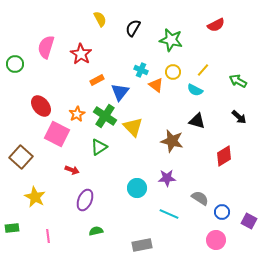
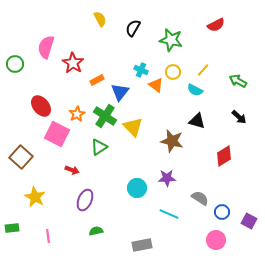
red star: moved 8 px left, 9 px down
